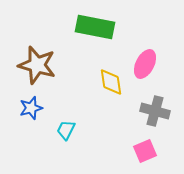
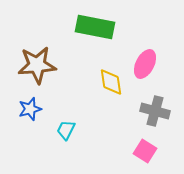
brown star: rotated 21 degrees counterclockwise
blue star: moved 1 px left, 1 px down
pink square: rotated 35 degrees counterclockwise
